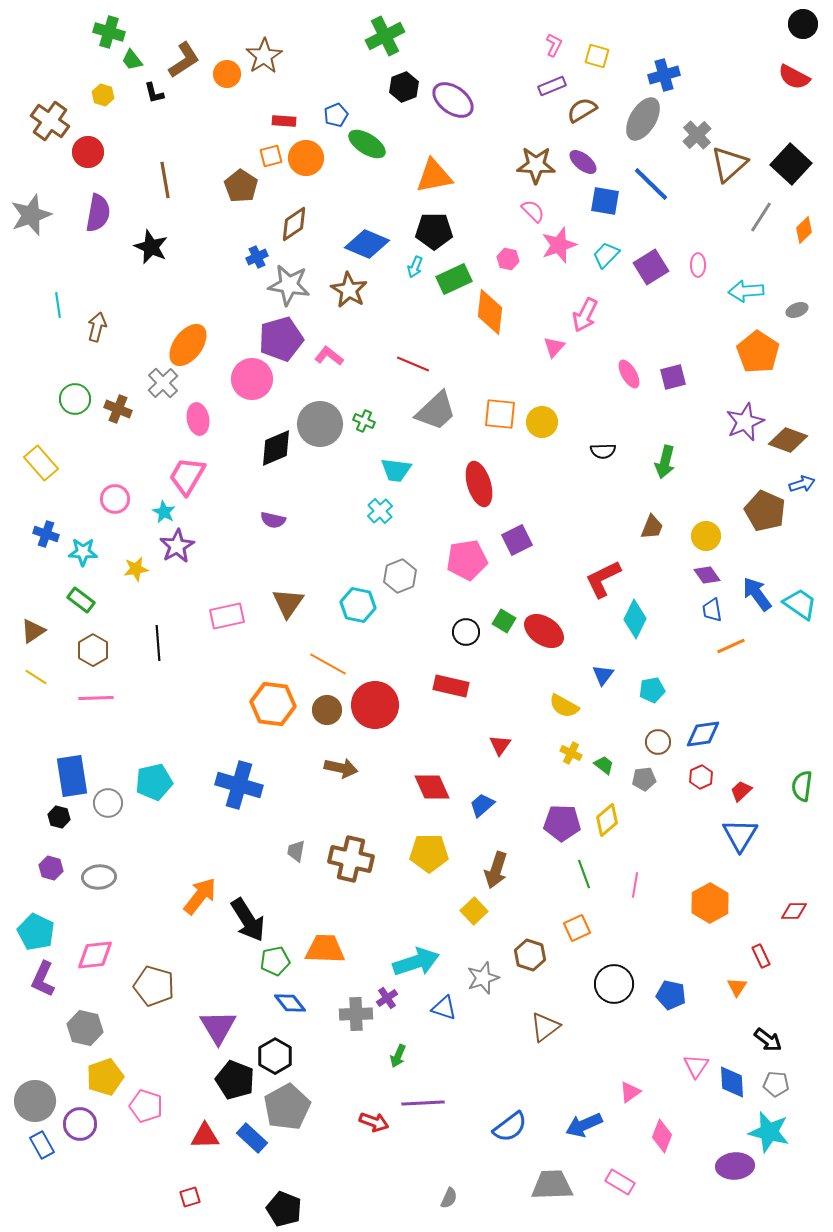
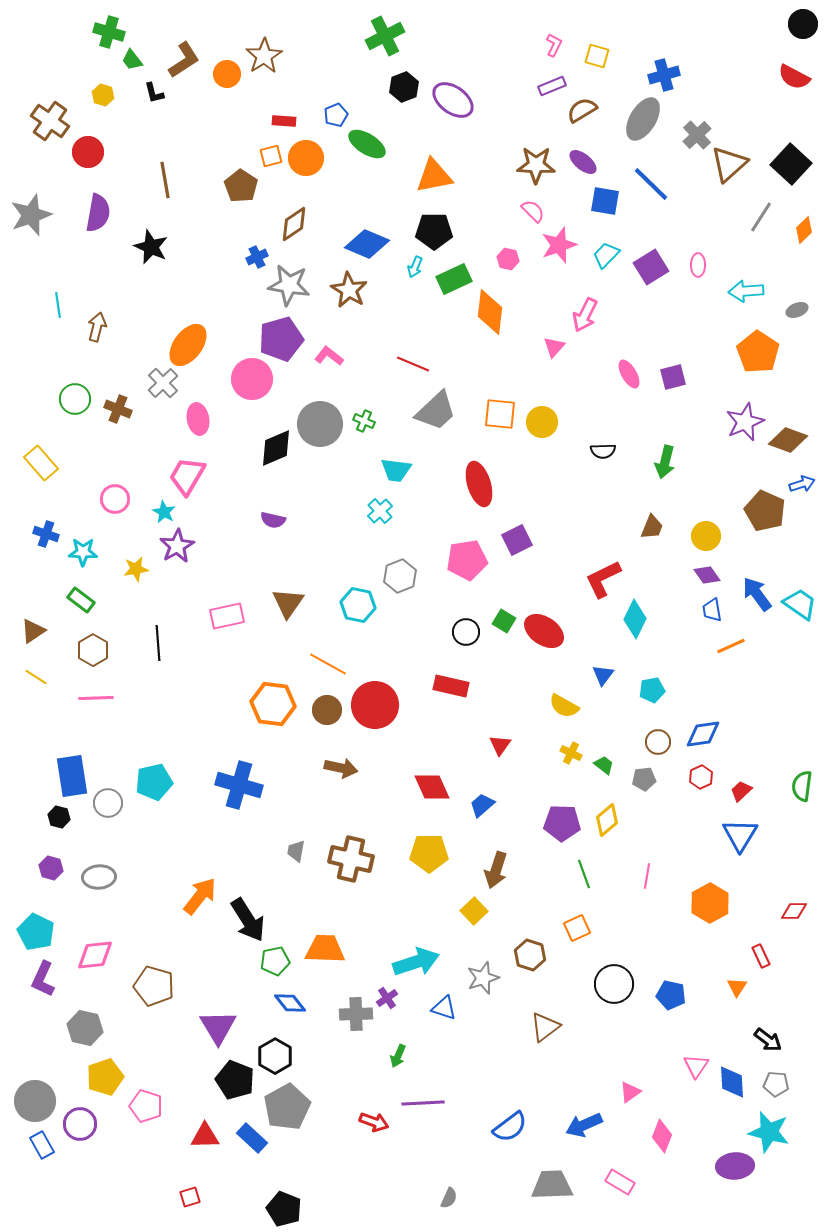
pink line at (635, 885): moved 12 px right, 9 px up
